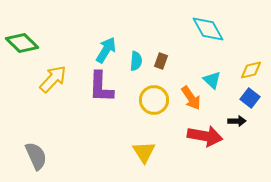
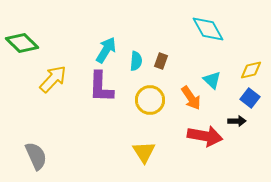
yellow circle: moved 4 px left
